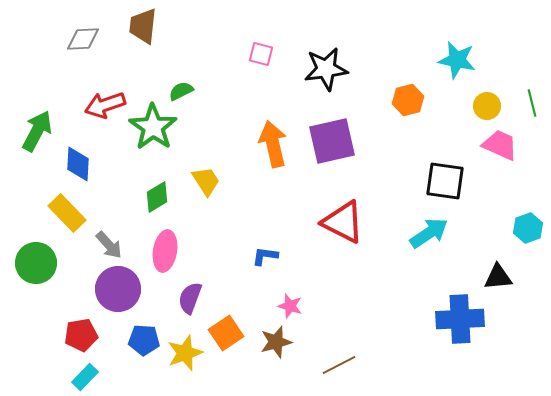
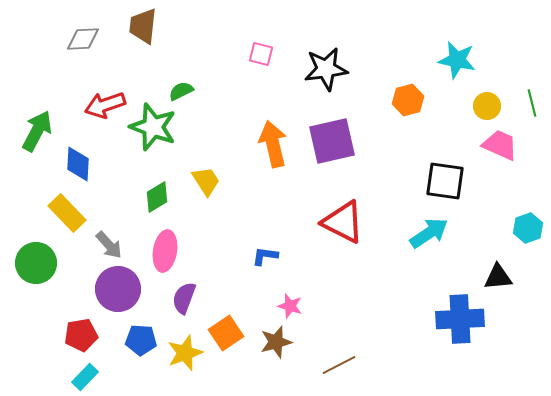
green star: rotated 15 degrees counterclockwise
purple semicircle: moved 6 px left
blue pentagon: moved 3 px left
